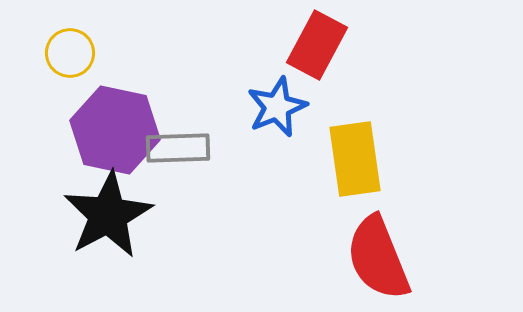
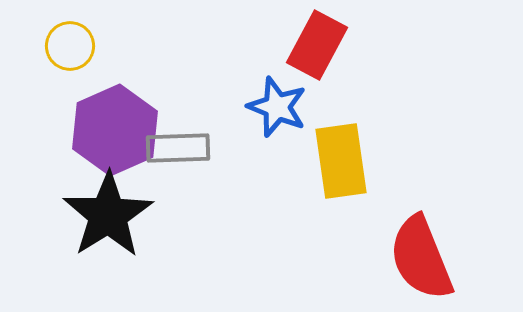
yellow circle: moved 7 px up
blue star: rotated 28 degrees counterclockwise
purple hexagon: rotated 24 degrees clockwise
yellow rectangle: moved 14 px left, 2 px down
black star: rotated 4 degrees counterclockwise
red semicircle: moved 43 px right
